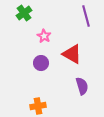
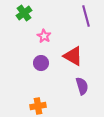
red triangle: moved 1 px right, 2 px down
